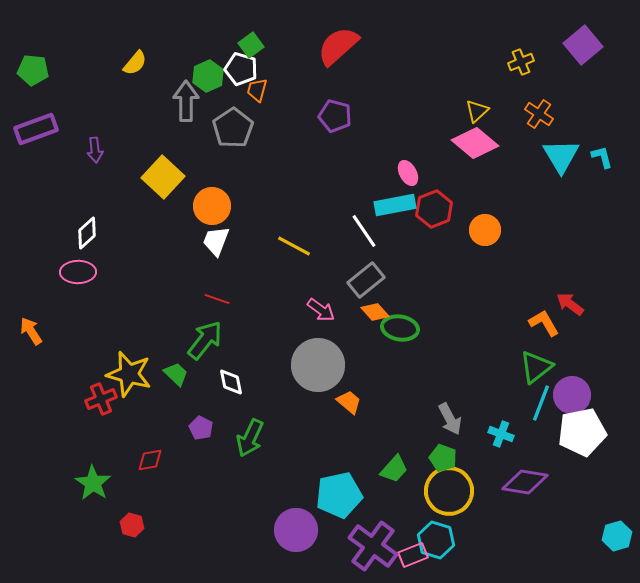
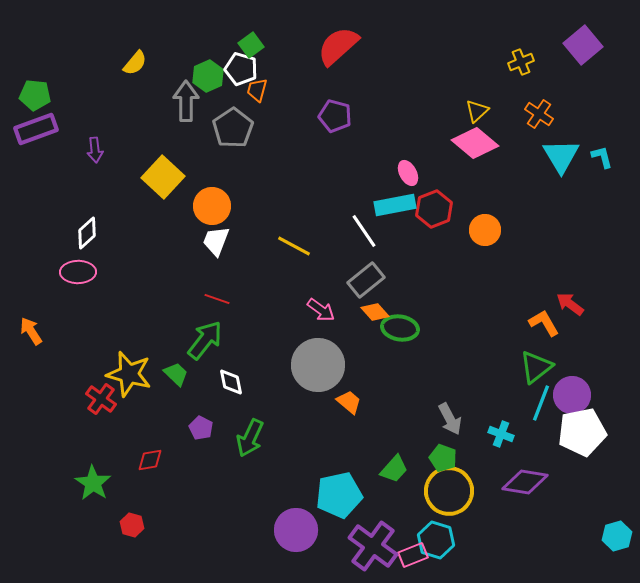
green pentagon at (33, 70): moved 2 px right, 25 px down
red cross at (101, 399): rotated 32 degrees counterclockwise
